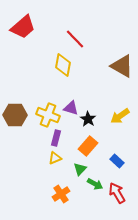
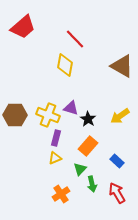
yellow diamond: moved 2 px right
green arrow: moved 3 px left; rotated 49 degrees clockwise
